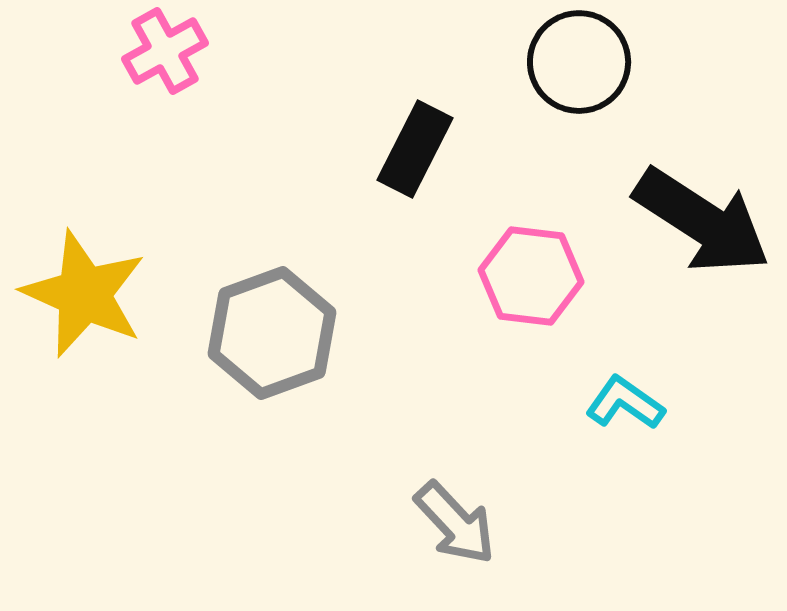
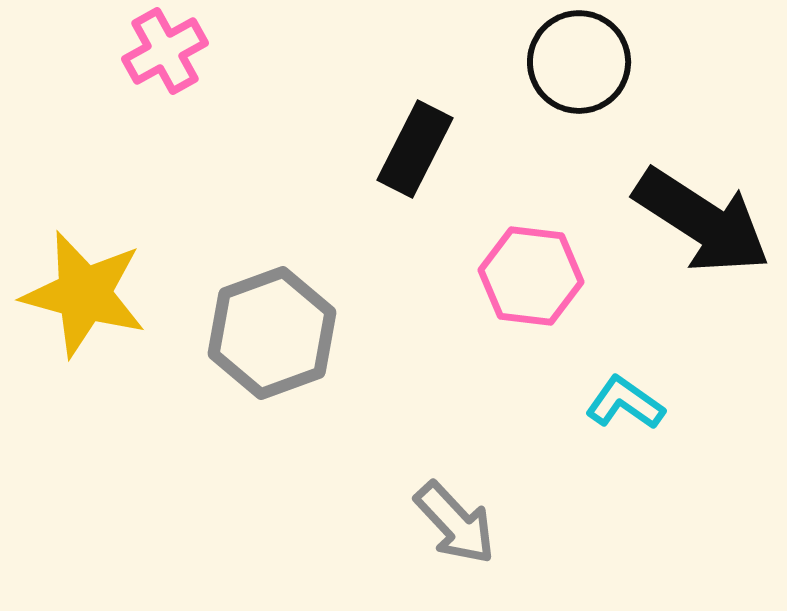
yellow star: rotated 9 degrees counterclockwise
